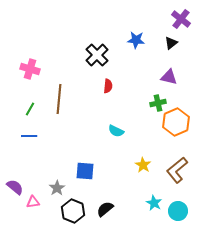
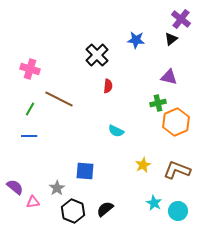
black triangle: moved 4 px up
brown line: rotated 68 degrees counterclockwise
yellow star: rotated 14 degrees clockwise
brown L-shape: rotated 60 degrees clockwise
